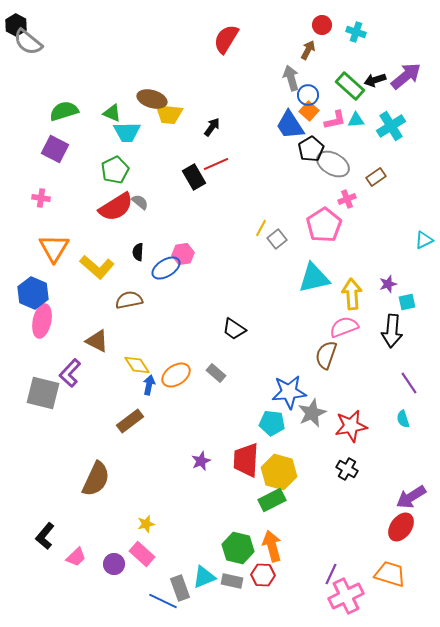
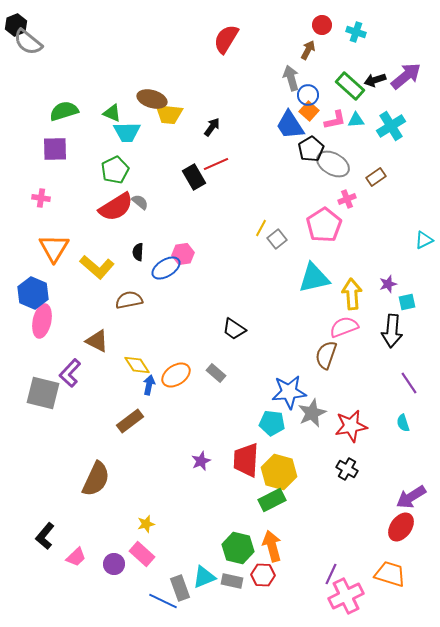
black hexagon at (16, 25): rotated 10 degrees clockwise
purple square at (55, 149): rotated 28 degrees counterclockwise
cyan semicircle at (403, 419): moved 4 px down
